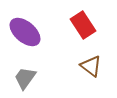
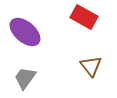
red rectangle: moved 1 px right, 8 px up; rotated 28 degrees counterclockwise
brown triangle: rotated 15 degrees clockwise
